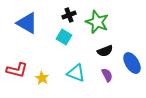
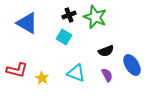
green star: moved 2 px left, 5 px up
black semicircle: moved 1 px right
blue ellipse: moved 2 px down
